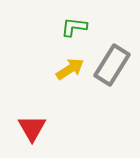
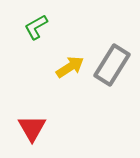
green L-shape: moved 38 px left; rotated 36 degrees counterclockwise
yellow arrow: moved 2 px up
